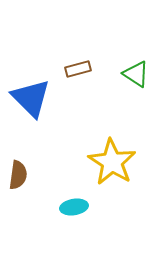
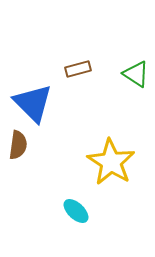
blue triangle: moved 2 px right, 5 px down
yellow star: moved 1 px left
brown semicircle: moved 30 px up
cyan ellipse: moved 2 px right, 4 px down; rotated 52 degrees clockwise
